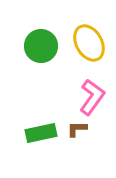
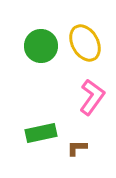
yellow ellipse: moved 4 px left
brown L-shape: moved 19 px down
